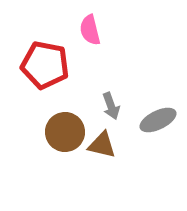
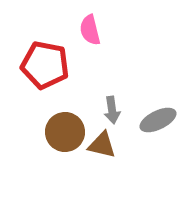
gray arrow: moved 1 px right, 4 px down; rotated 12 degrees clockwise
